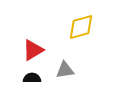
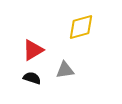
black semicircle: rotated 18 degrees clockwise
